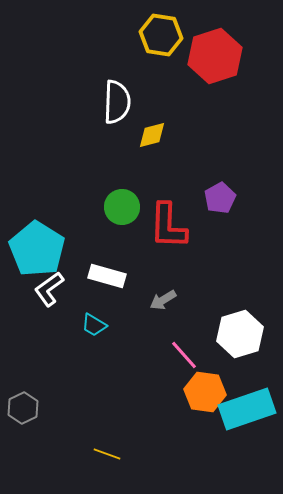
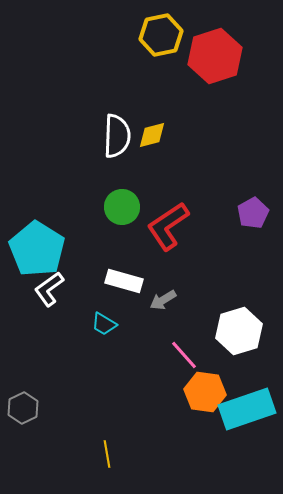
yellow hexagon: rotated 21 degrees counterclockwise
white semicircle: moved 34 px down
purple pentagon: moved 33 px right, 15 px down
red L-shape: rotated 54 degrees clockwise
white rectangle: moved 17 px right, 5 px down
cyan trapezoid: moved 10 px right, 1 px up
white hexagon: moved 1 px left, 3 px up
yellow line: rotated 60 degrees clockwise
